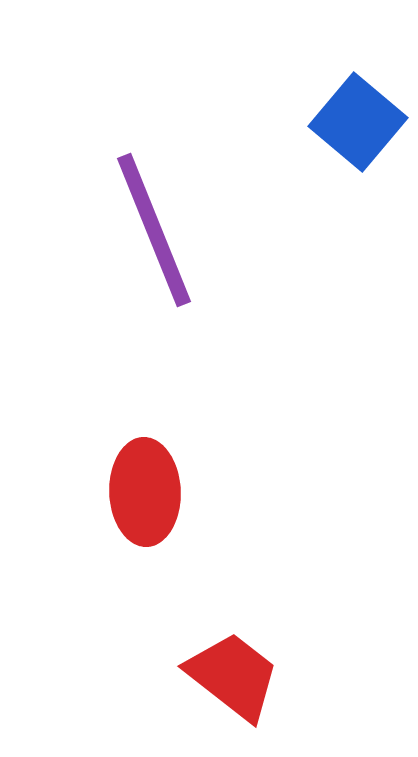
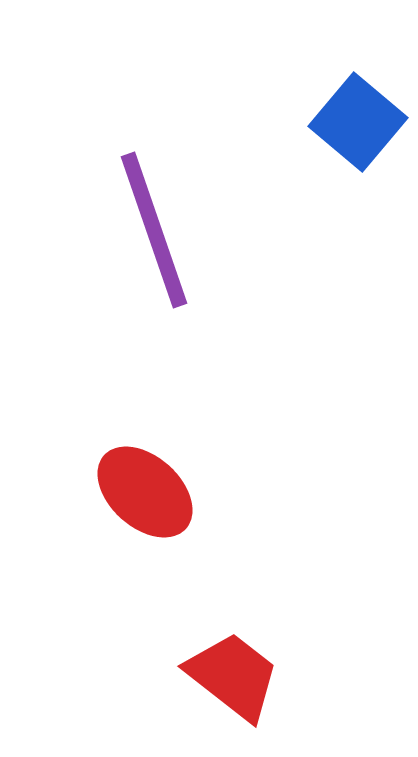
purple line: rotated 3 degrees clockwise
red ellipse: rotated 46 degrees counterclockwise
